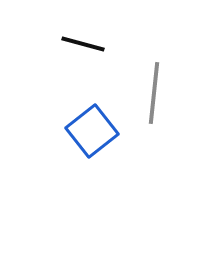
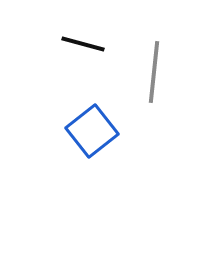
gray line: moved 21 px up
